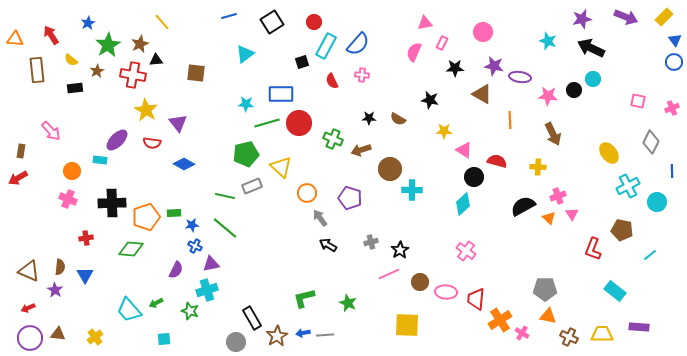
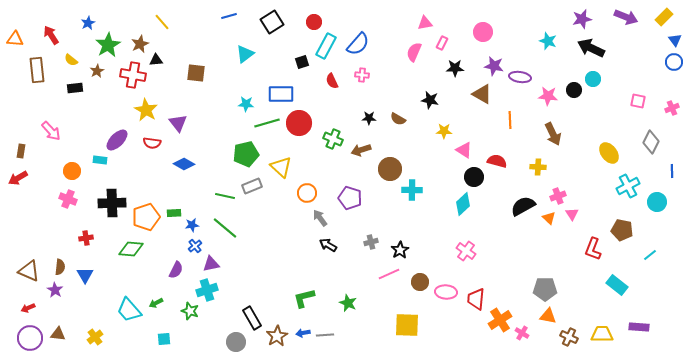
blue cross at (195, 246): rotated 24 degrees clockwise
cyan rectangle at (615, 291): moved 2 px right, 6 px up
